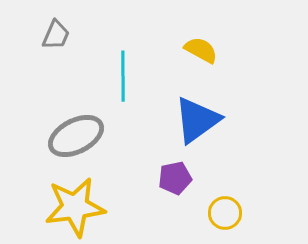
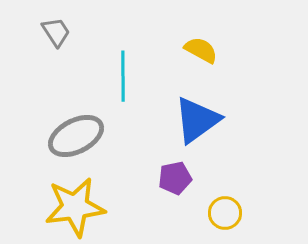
gray trapezoid: moved 3 px up; rotated 56 degrees counterclockwise
